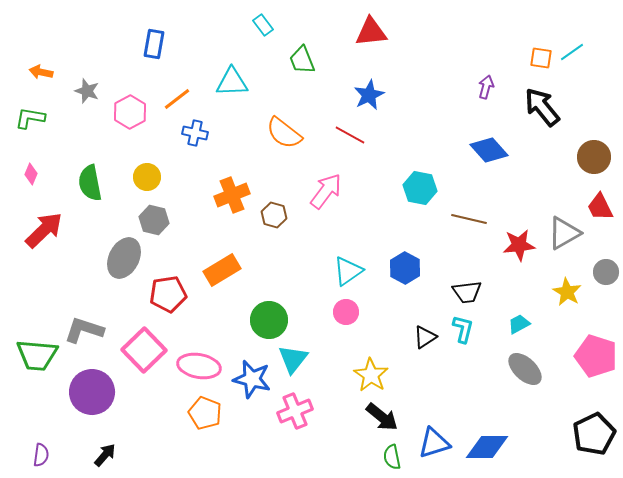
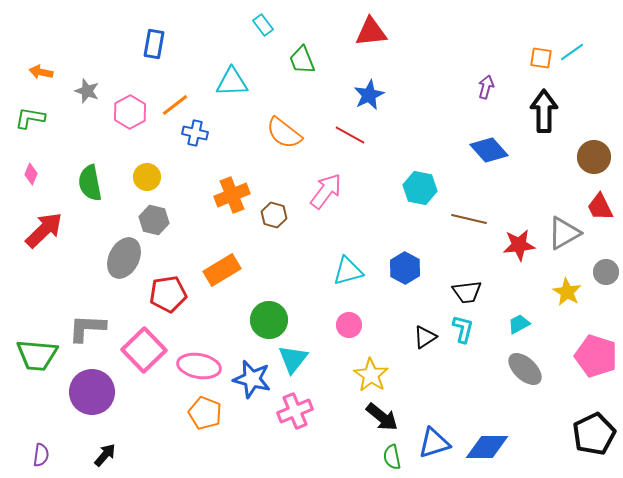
orange line at (177, 99): moved 2 px left, 6 px down
black arrow at (542, 107): moved 2 px right, 4 px down; rotated 39 degrees clockwise
cyan triangle at (348, 271): rotated 20 degrees clockwise
pink circle at (346, 312): moved 3 px right, 13 px down
gray L-shape at (84, 330): moved 3 px right, 2 px up; rotated 15 degrees counterclockwise
